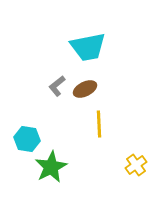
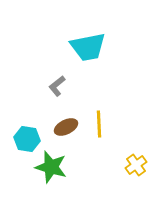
brown ellipse: moved 19 px left, 38 px down
green star: rotated 28 degrees counterclockwise
